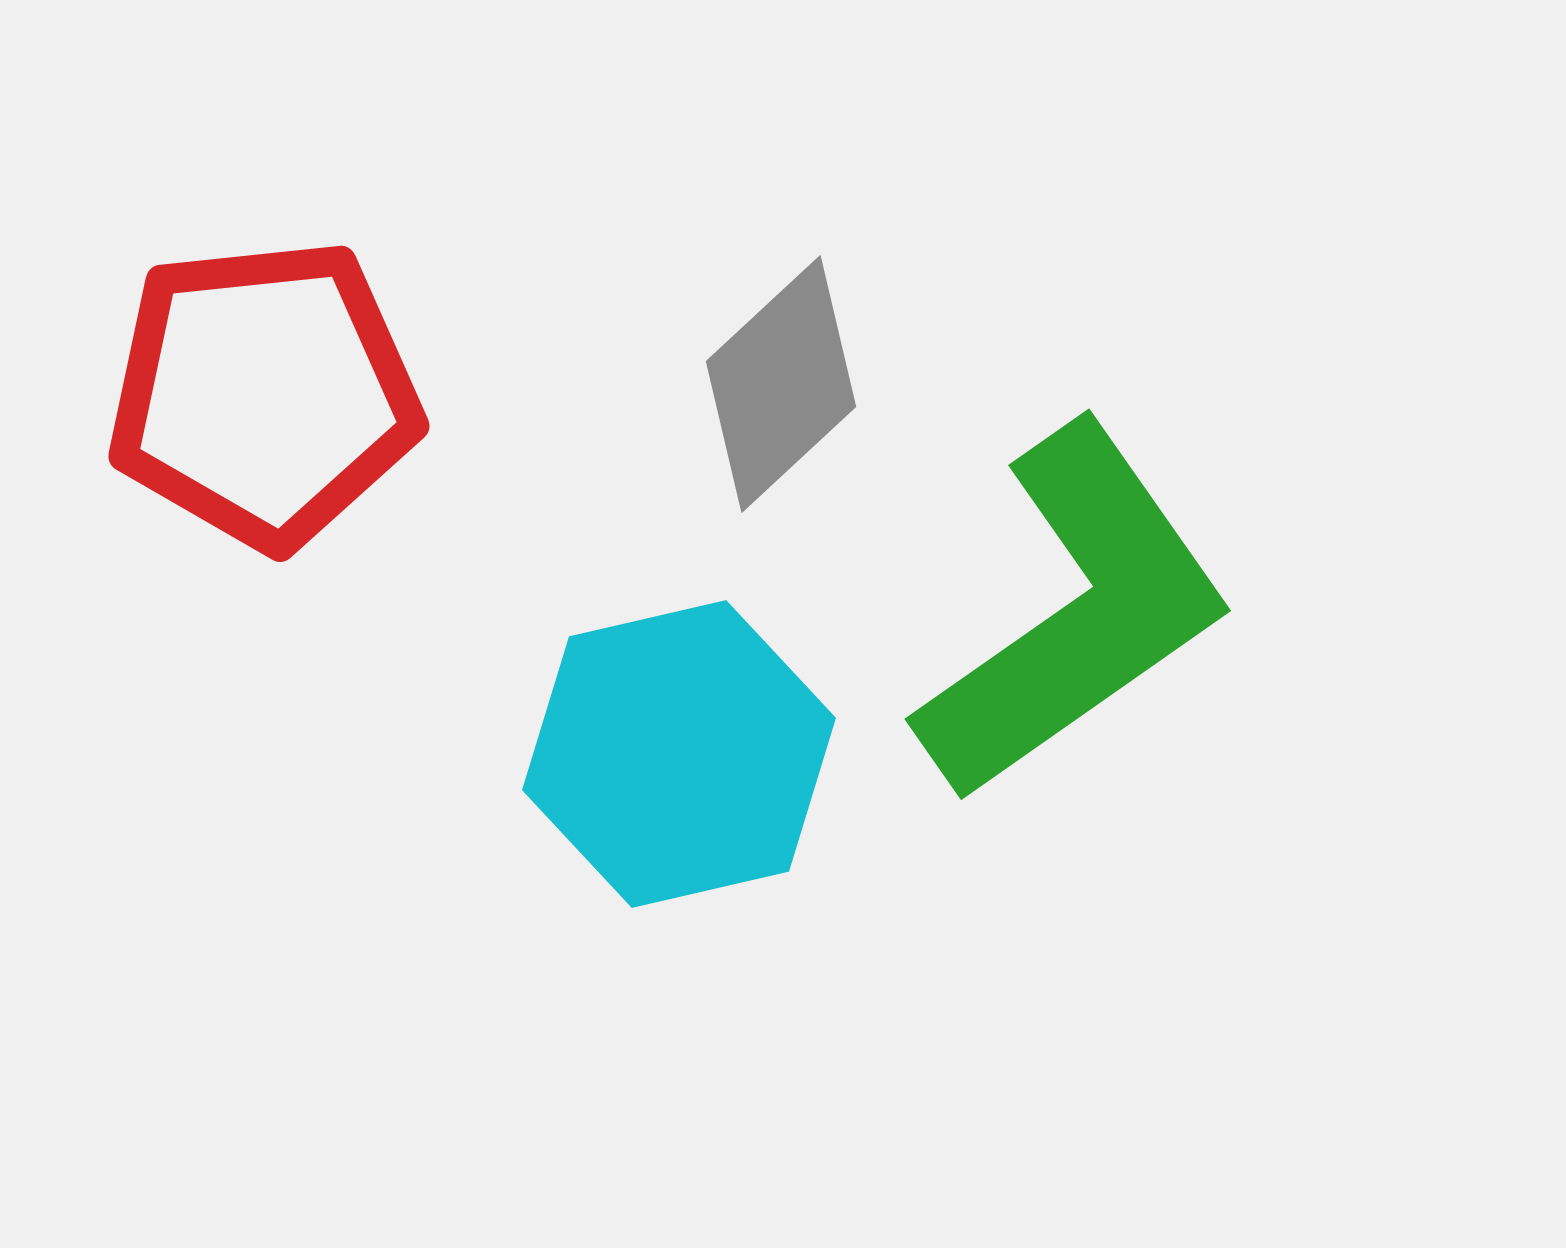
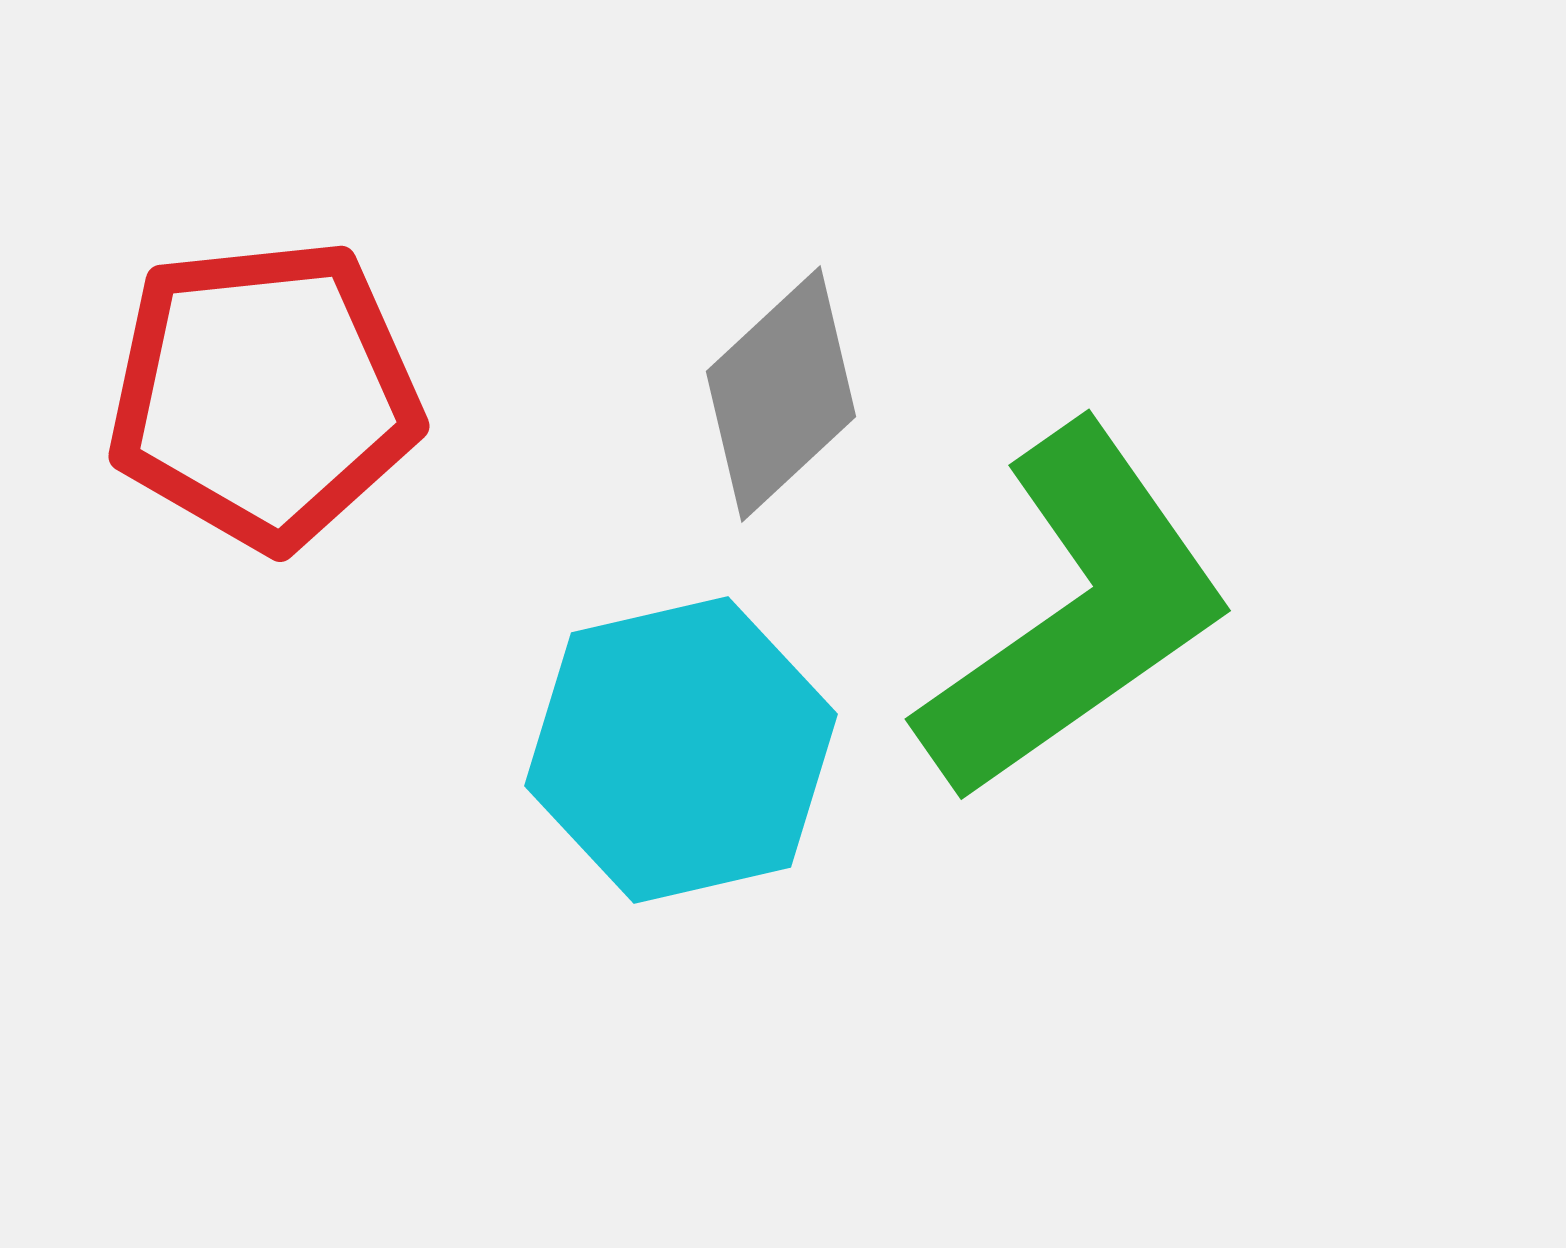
gray diamond: moved 10 px down
cyan hexagon: moved 2 px right, 4 px up
